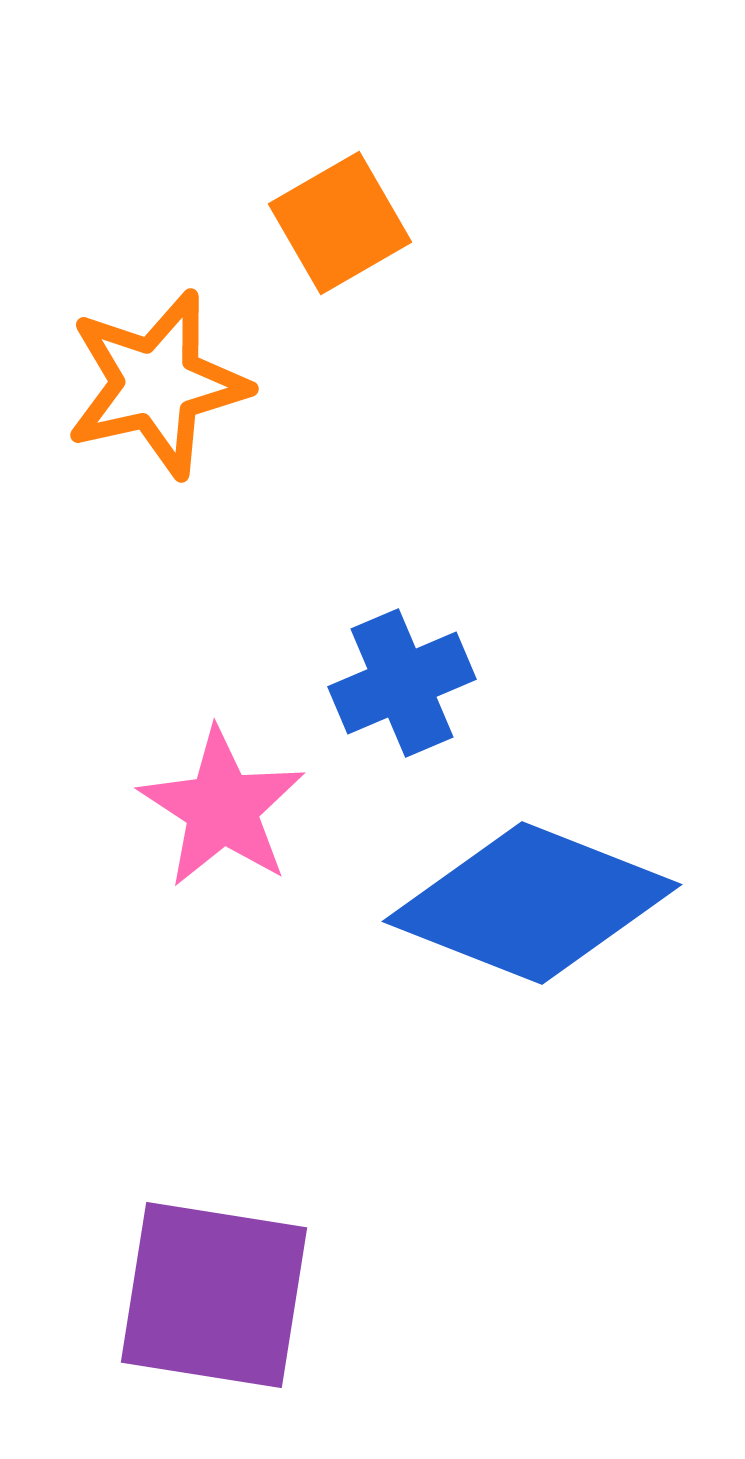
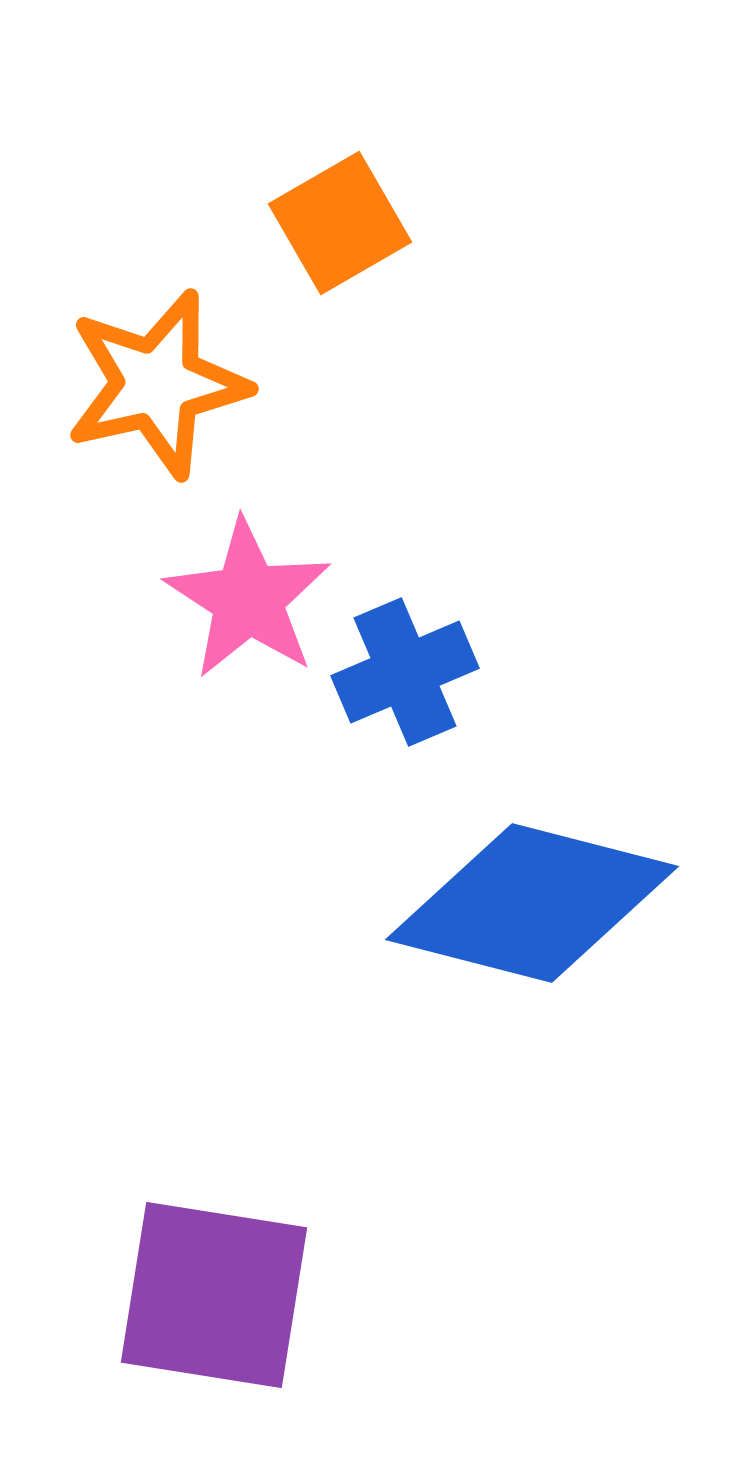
blue cross: moved 3 px right, 11 px up
pink star: moved 26 px right, 209 px up
blue diamond: rotated 7 degrees counterclockwise
